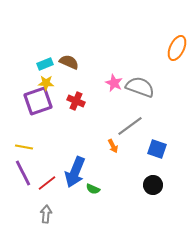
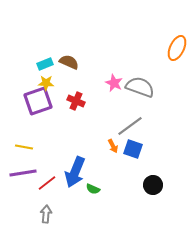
blue square: moved 24 px left
purple line: rotated 72 degrees counterclockwise
